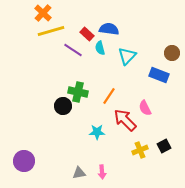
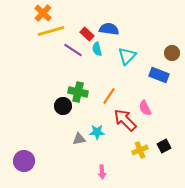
cyan semicircle: moved 3 px left, 1 px down
gray triangle: moved 34 px up
